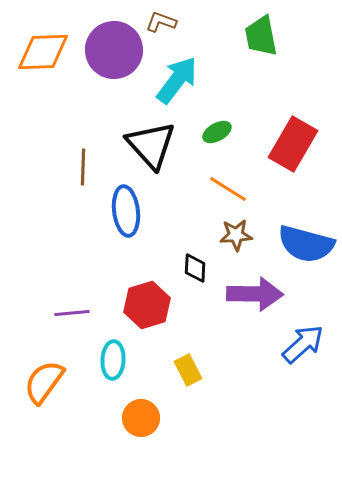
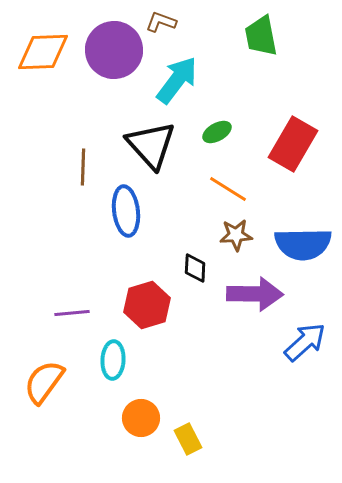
blue semicircle: moved 3 px left; rotated 16 degrees counterclockwise
blue arrow: moved 2 px right, 2 px up
yellow rectangle: moved 69 px down
